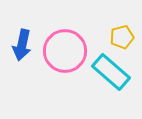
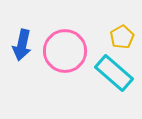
yellow pentagon: rotated 15 degrees counterclockwise
cyan rectangle: moved 3 px right, 1 px down
